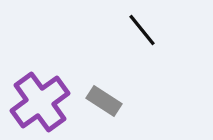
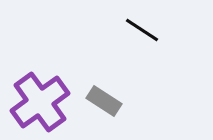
black line: rotated 18 degrees counterclockwise
